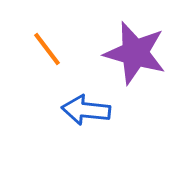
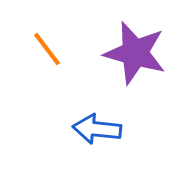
blue arrow: moved 11 px right, 19 px down
